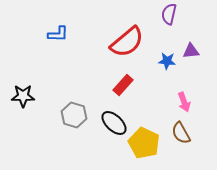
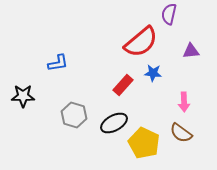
blue L-shape: moved 29 px down; rotated 10 degrees counterclockwise
red semicircle: moved 14 px right
blue star: moved 14 px left, 12 px down
pink arrow: rotated 18 degrees clockwise
black ellipse: rotated 72 degrees counterclockwise
brown semicircle: rotated 25 degrees counterclockwise
